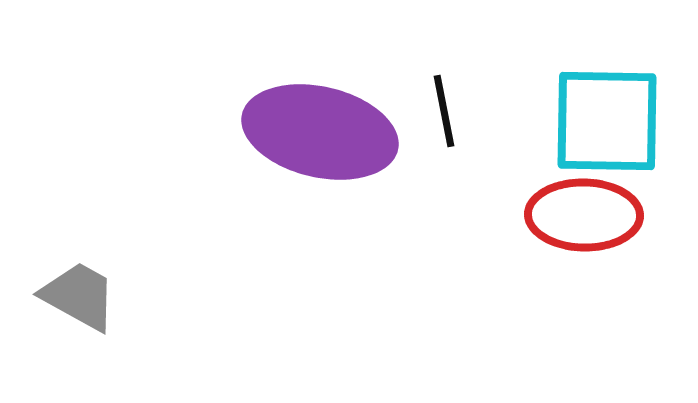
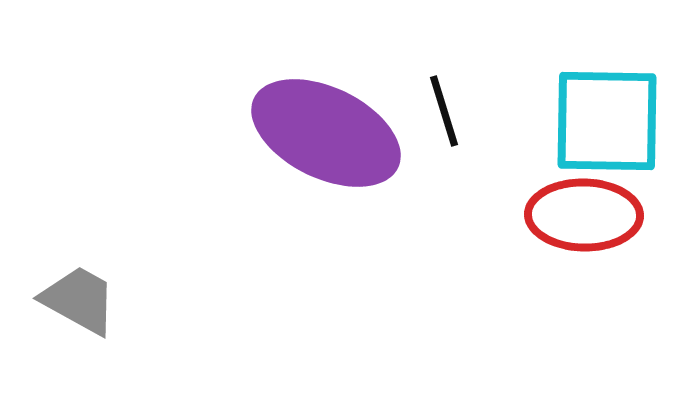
black line: rotated 6 degrees counterclockwise
purple ellipse: moved 6 px right, 1 px down; rotated 13 degrees clockwise
gray trapezoid: moved 4 px down
